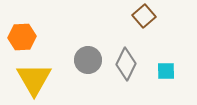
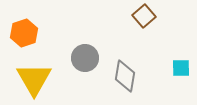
orange hexagon: moved 2 px right, 4 px up; rotated 16 degrees counterclockwise
gray circle: moved 3 px left, 2 px up
gray diamond: moved 1 px left, 12 px down; rotated 16 degrees counterclockwise
cyan square: moved 15 px right, 3 px up
